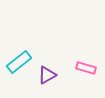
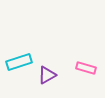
cyan rectangle: rotated 20 degrees clockwise
